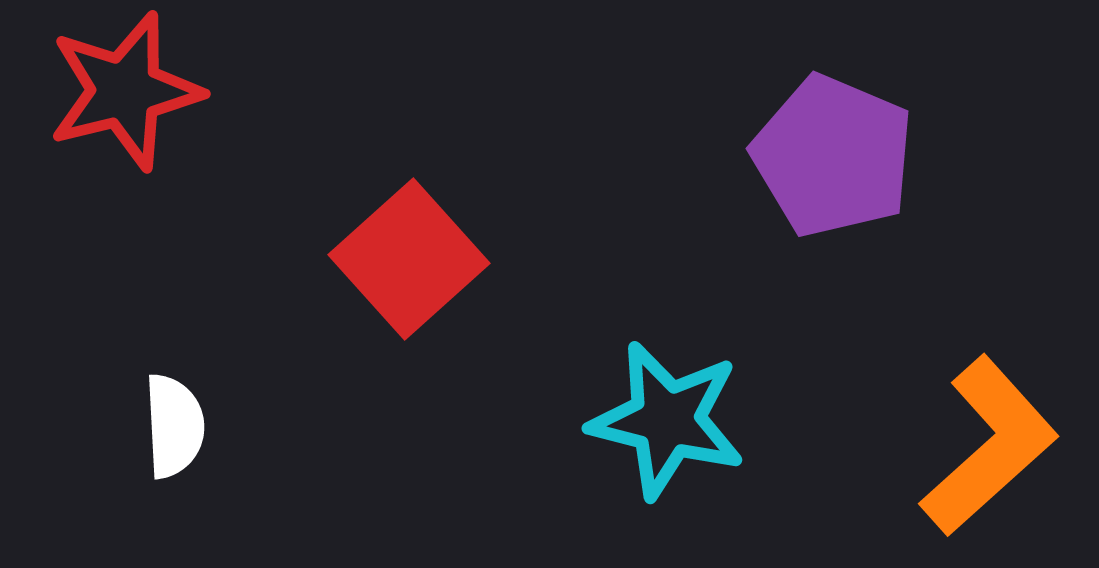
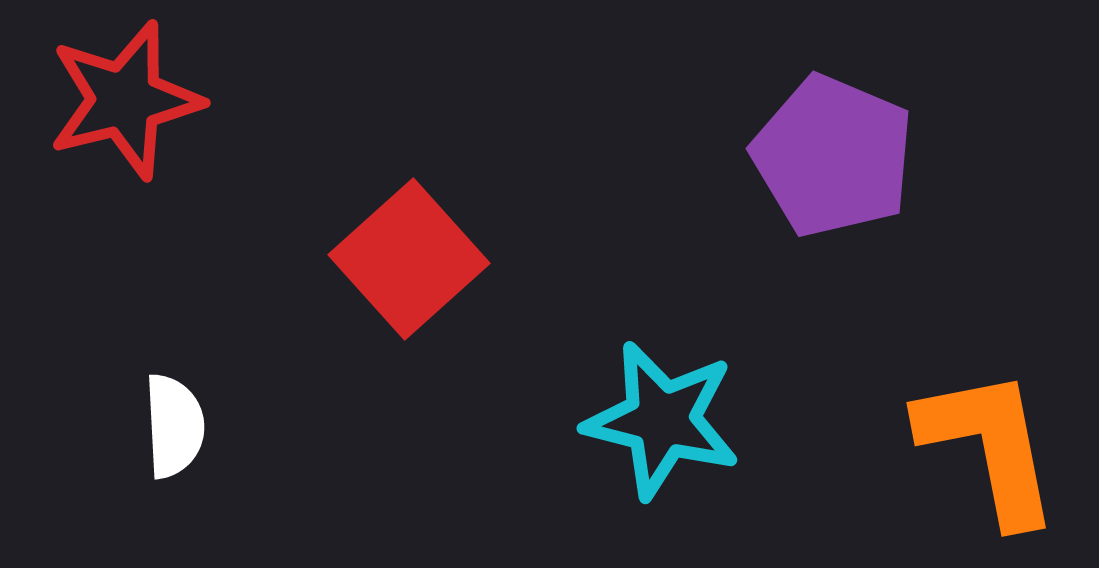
red star: moved 9 px down
cyan star: moved 5 px left
orange L-shape: rotated 59 degrees counterclockwise
